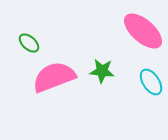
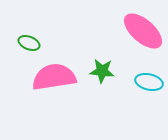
green ellipse: rotated 20 degrees counterclockwise
pink semicircle: rotated 12 degrees clockwise
cyan ellipse: moved 2 px left; rotated 44 degrees counterclockwise
